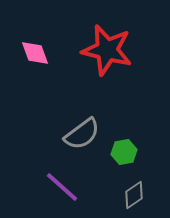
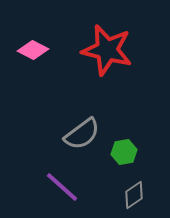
pink diamond: moved 2 px left, 3 px up; rotated 44 degrees counterclockwise
